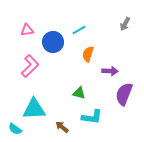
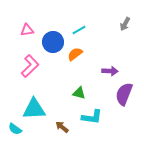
orange semicircle: moved 13 px left; rotated 35 degrees clockwise
